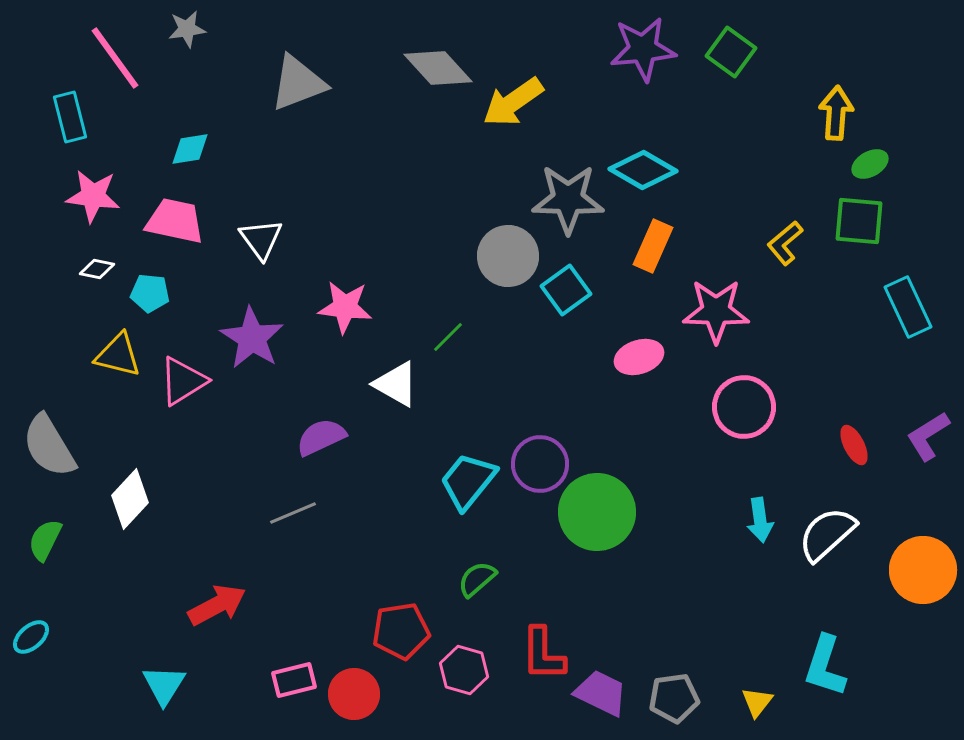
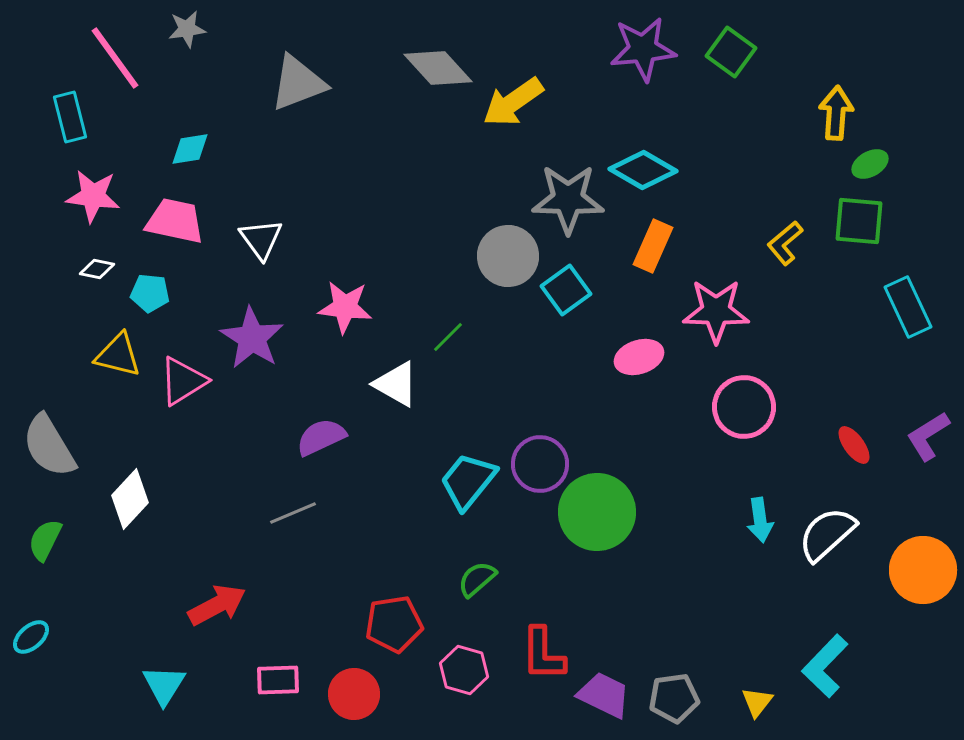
red ellipse at (854, 445): rotated 9 degrees counterclockwise
red pentagon at (401, 631): moved 7 px left, 7 px up
cyan L-shape at (825, 666): rotated 26 degrees clockwise
pink rectangle at (294, 680): moved 16 px left; rotated 12 degrees clockwise
purple trapezoid at (601, 693): moved 3 px right, 2 px down
